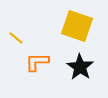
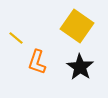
yellow square: rotated 16 degrees clockwise
orange L-shape: rotated 70 degrees counterclockwise
